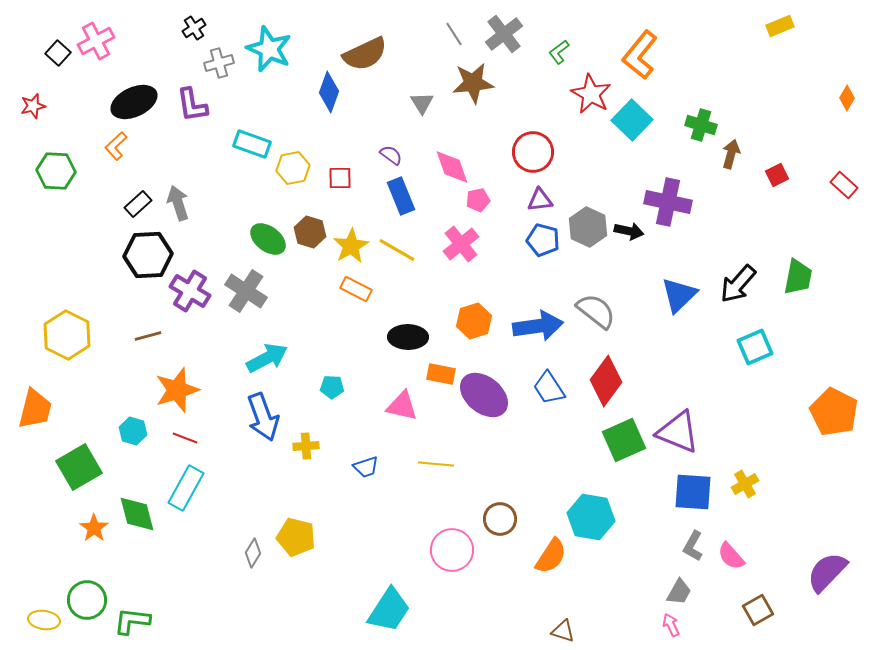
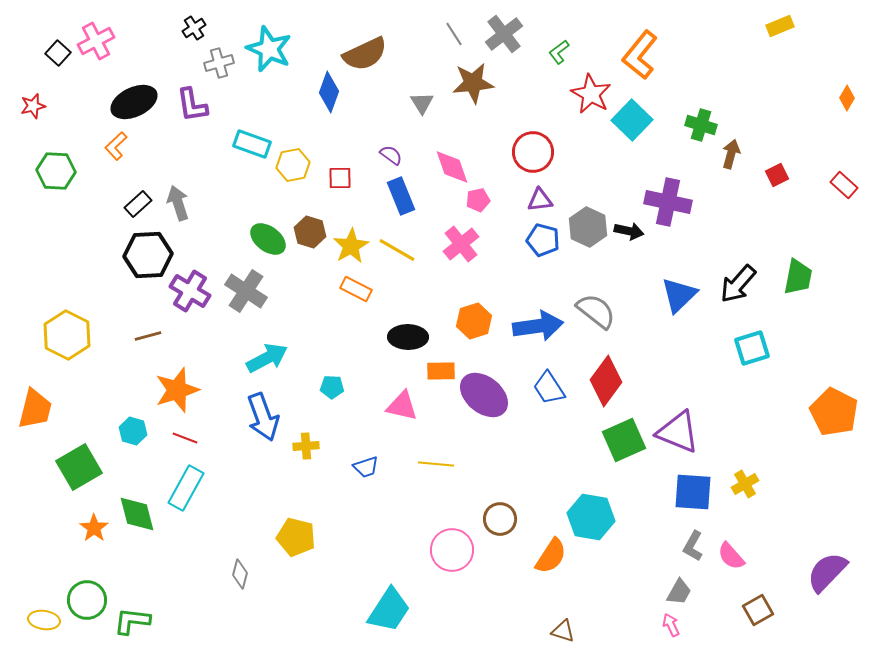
yellow hexagon at (293, 168): moved 3 px up
cyan square at (755, 347): moved 3 px left, 1 px down; rotated 6 degrees clockwise
orange rectangle at (441, 374): moved 3 px up; rotated 12 degrees counterclockwise
gray diamond at (253, 553): moved 13 px left, 21 px down; rotated 16 degrees counterclockwise
